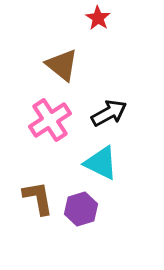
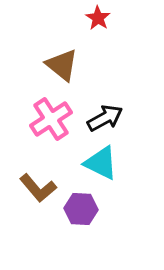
black arrow: moved 4 px left, 5 px down
pink cross: moved 1 px right, 1 px up
brown L-shape: moved 10 px up; rotated 150 degrees clockwise
purple hexagon: rotated 20 degrees clockwise
